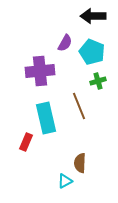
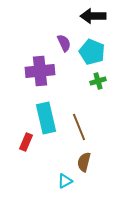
purple semicircle: moved 1 px left; rotated 54 degrees counterclockwise
brown line: moved 21 px down
brown semicircle: moved 4 px right, 1 px up; rotated 12 degrees clockwise
